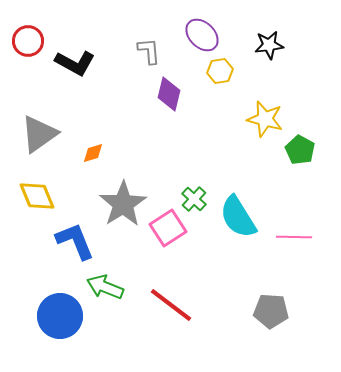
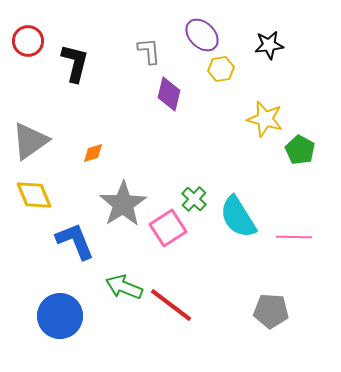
black L-shape: rotated 105 degrees counterclockwise
yellow hexagon: moved 1 px right, 2 px up
gray triangle: moved 9 px left, 7 px down
yellow diamond: moved 3 px left, 1 px up
green arrow: moved 19 px right
